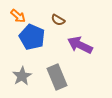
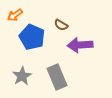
orange arrow: moved 3 px left, 1 px up; rotated 105 degrees clockwise
brown semicircle: moved 3 px right, 5 px down
purple arrow: rotated 30 degrees counterclockwise
